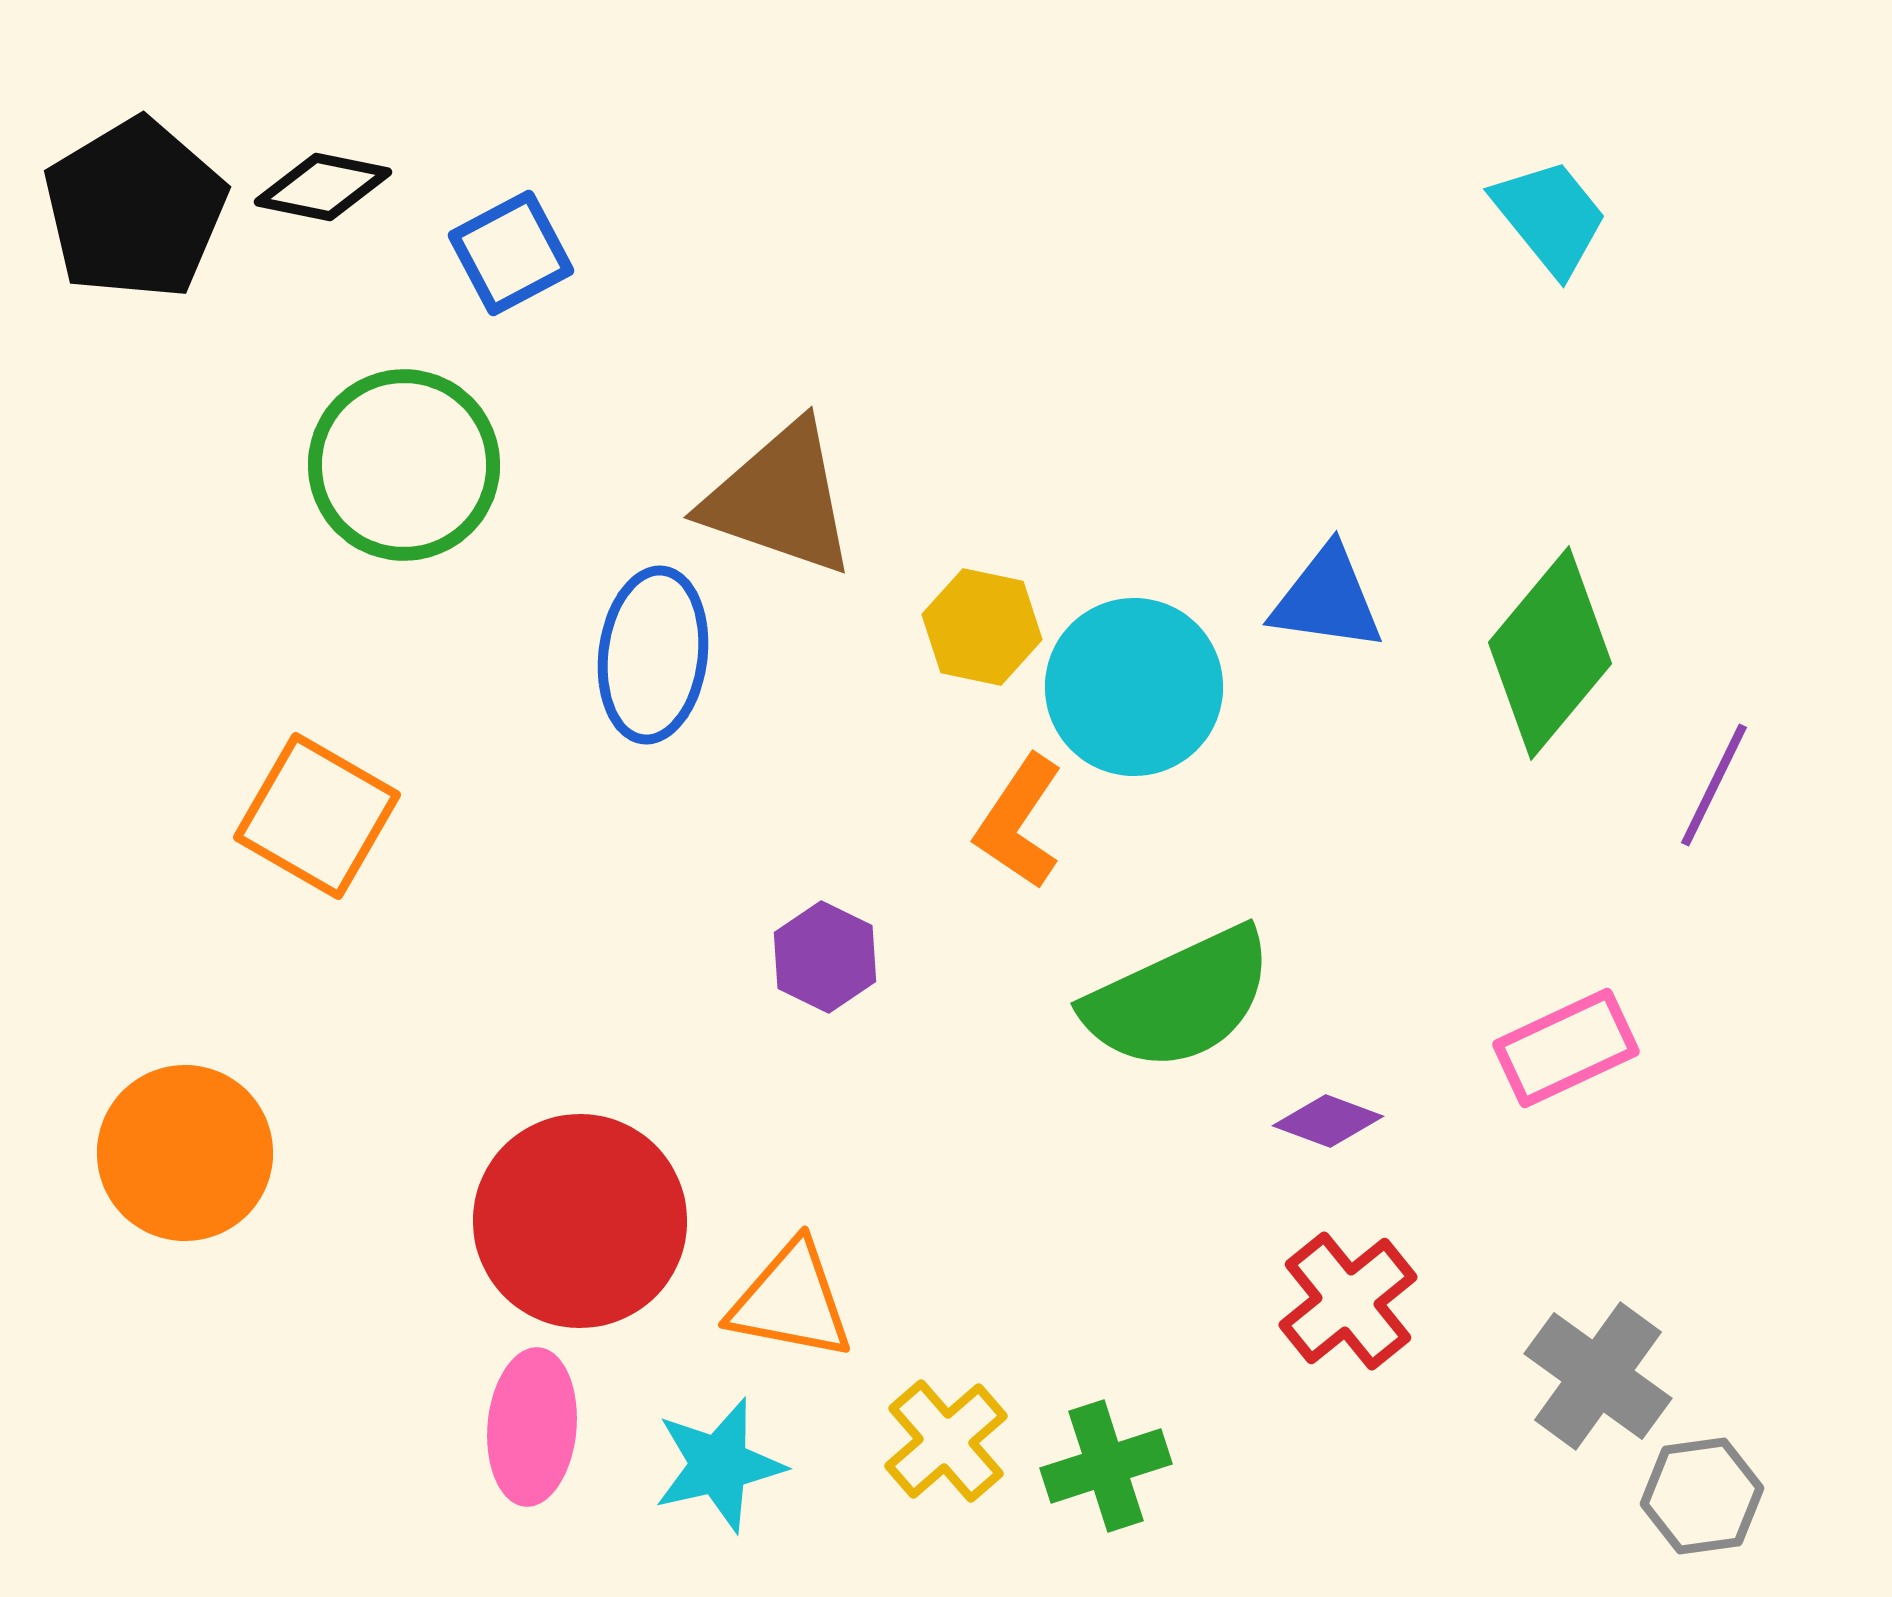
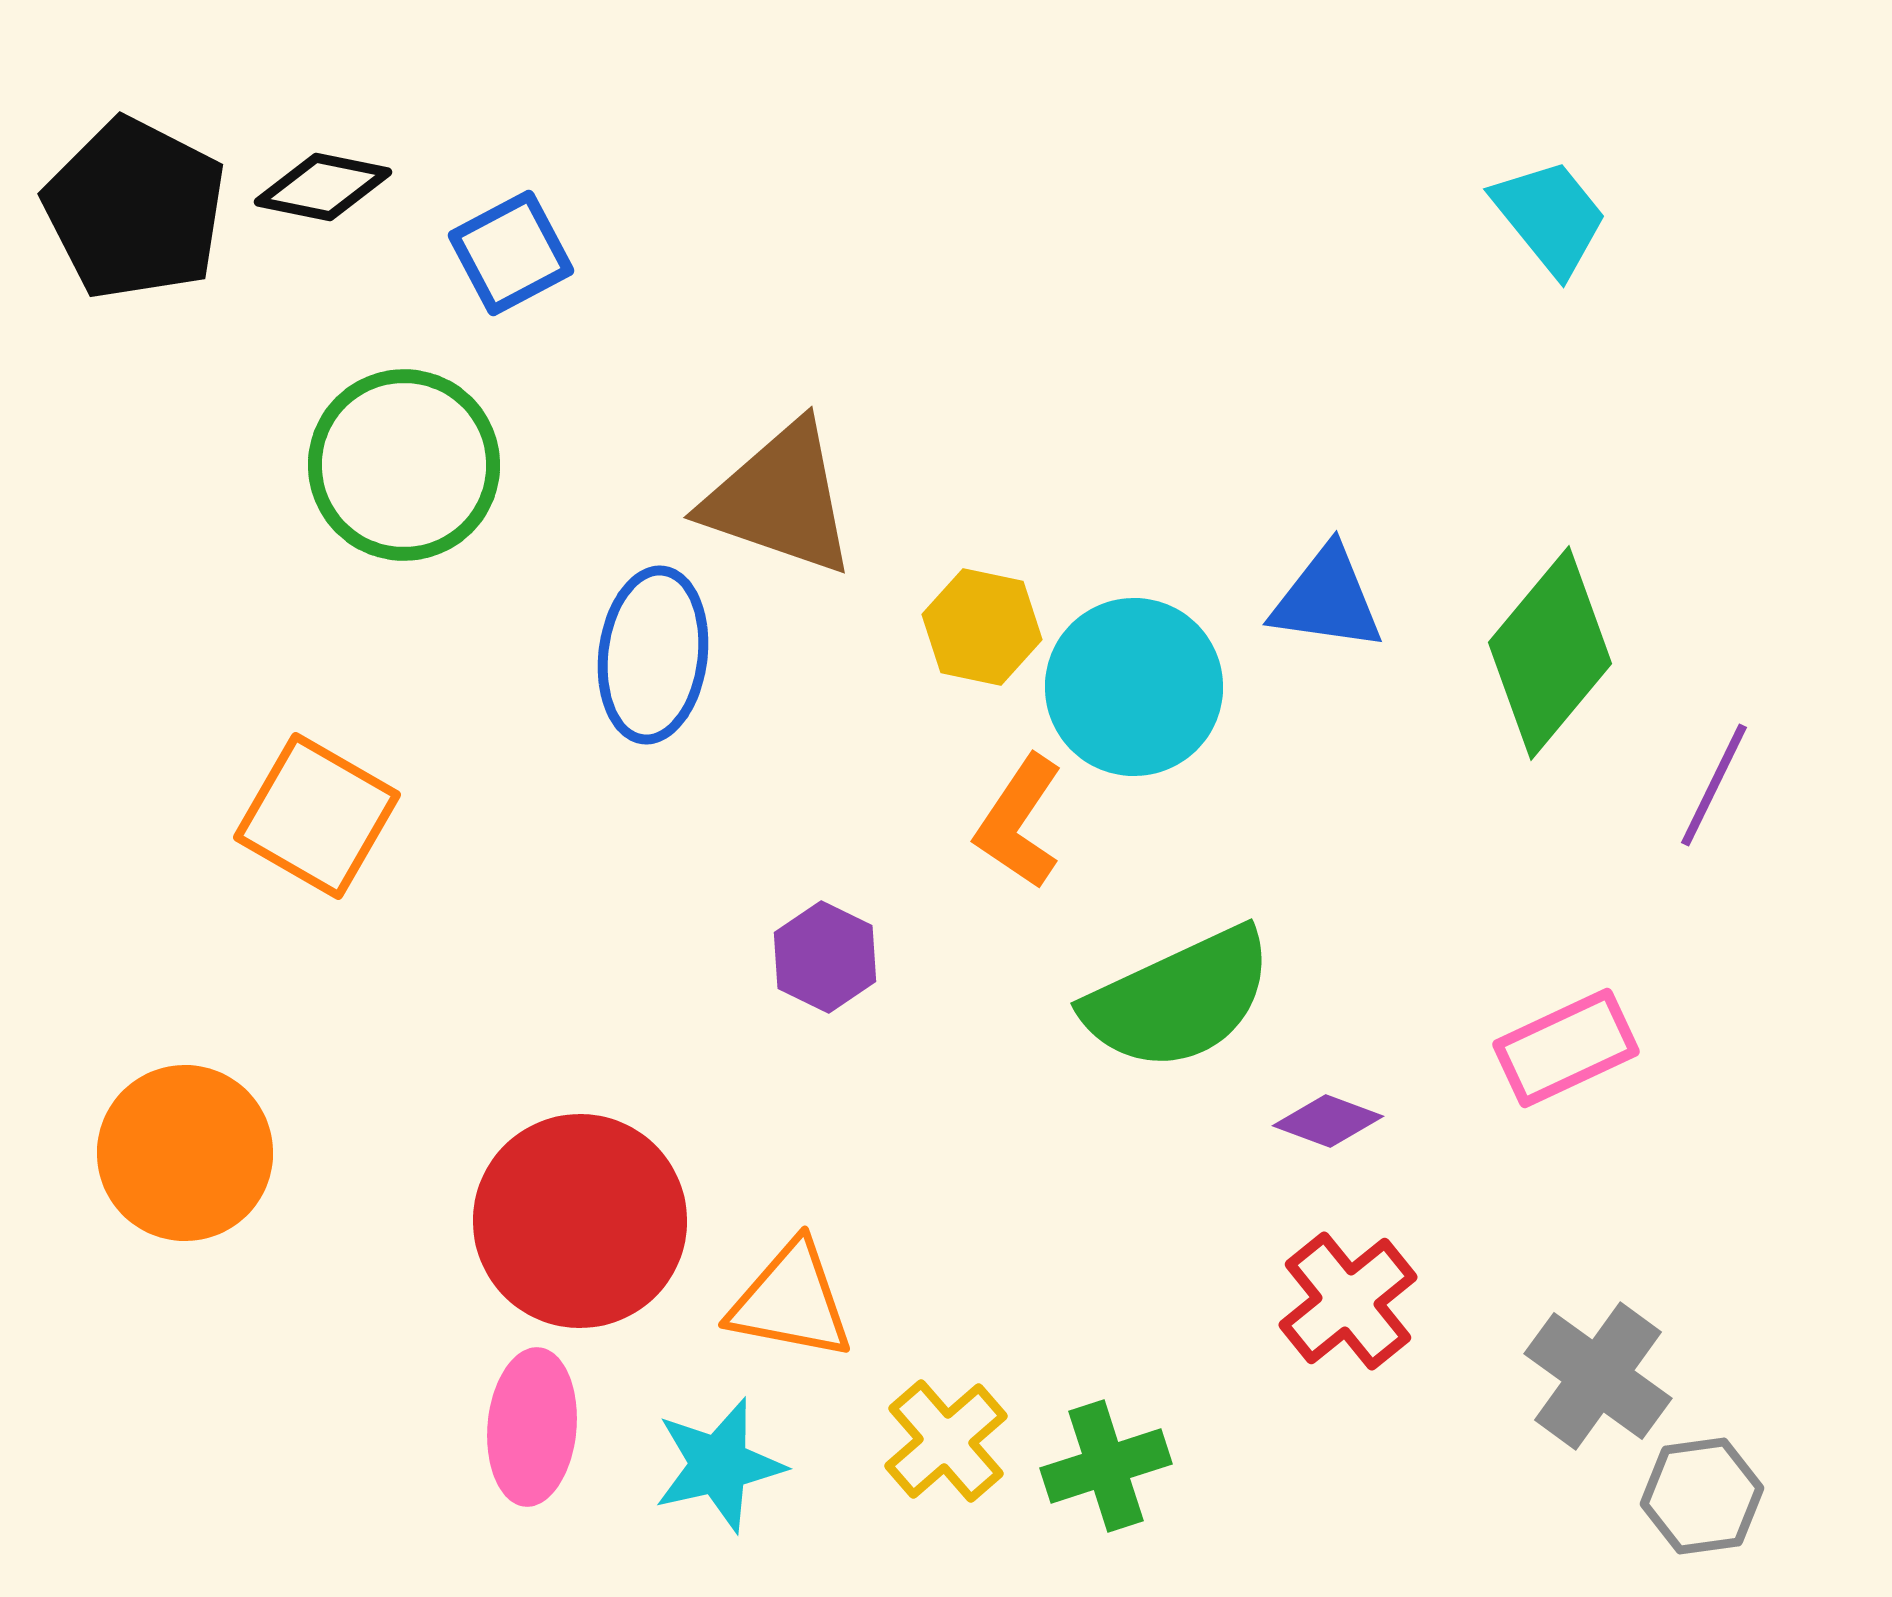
black pentagon: rotated 14 degrees counterclockwise
